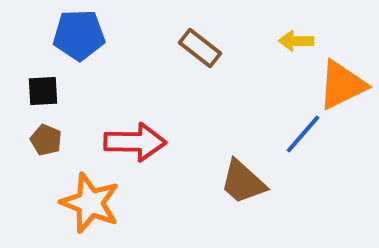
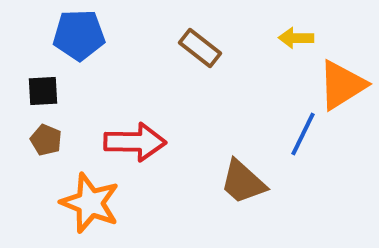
yellow arrow: moved 3 px up
orange triangle: rotated 6 degrees counterclockwise
blue line: rotated 15 degrees counterclockwise
